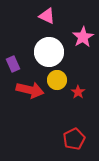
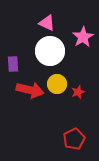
pink triangle: moved 7 px down
white circle: moved 1 px right, 1 px up
purple rectangle: rotated 21 degrees clockwise
yellow circle: moved 4 px down
red star: rotated 16 degrees clockwise
